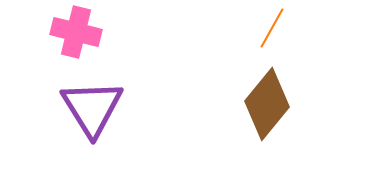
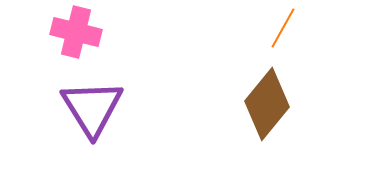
orange line: moved 11 px right
